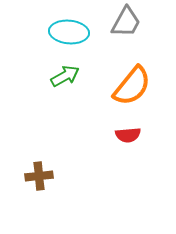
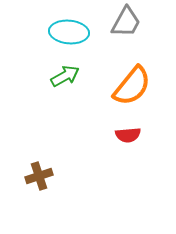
brown cross: rotated 12 degrees counterclockwise
